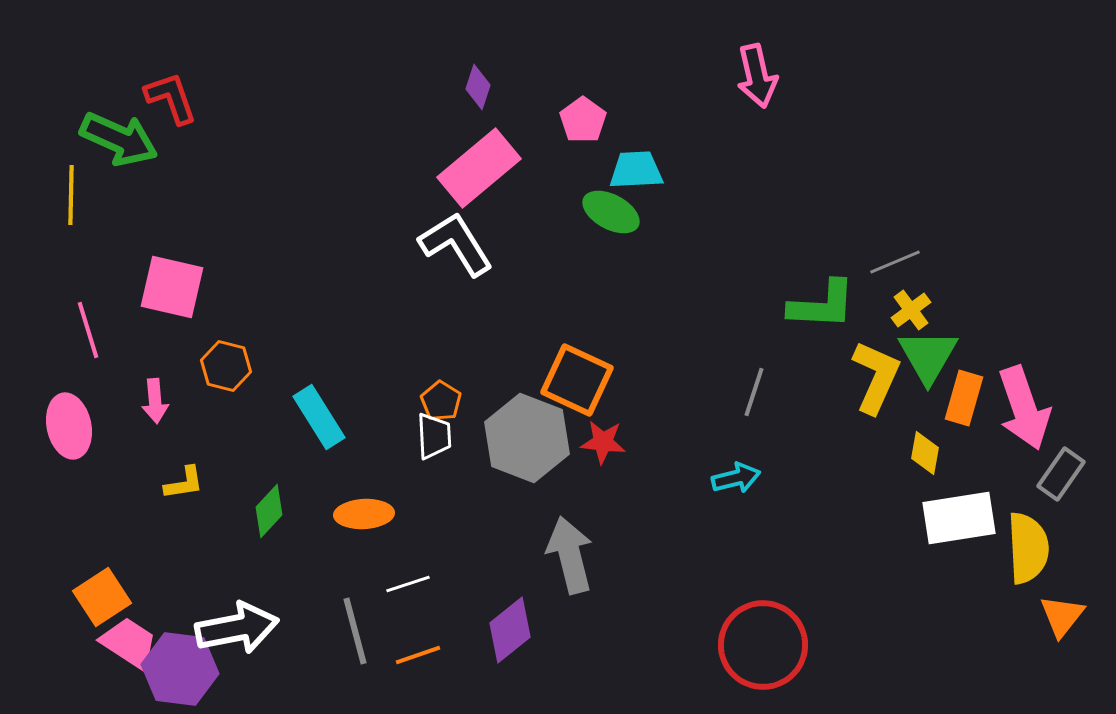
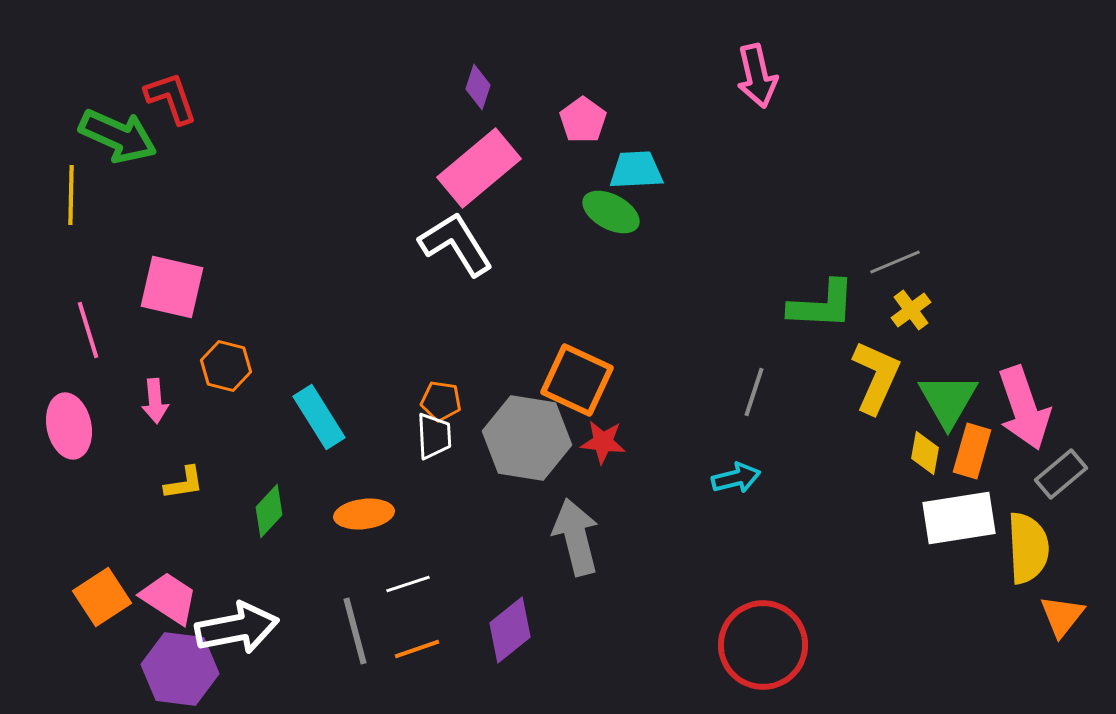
green arrow at (119, 139): moved 1 px left, 3 px up
green triangle at (928, 356): moved 20 px right, 44 px down
orange rectangle at (964, 398): moved 8 px right, 53 px down
orange pentagon at (441, 401): rotated 24 degrees counterclockwise
gray hexagon at (527, 438): rotated 12 degrees counterclockwise
gray rectangle at (1061, 474): rotated 15 degrees clockwise
orange ellipse at (364, 514): rotated 4 degrees counterclockwise
gray arrow at (570, 555): moved 6 px right, 18 px up
pink trapezoid at (129, 643): moved 40 px right, 45 px up
orange line at (418, 655): moved 1 px left, 6 px up
